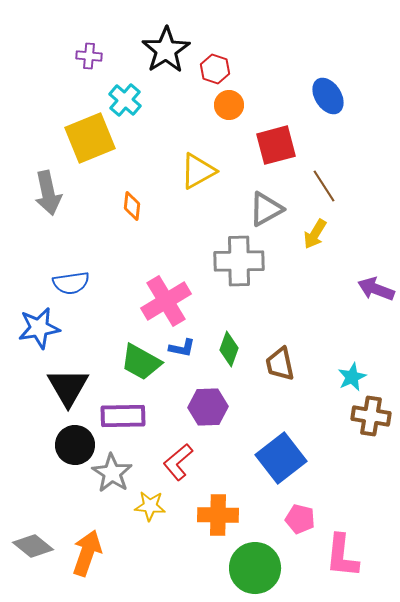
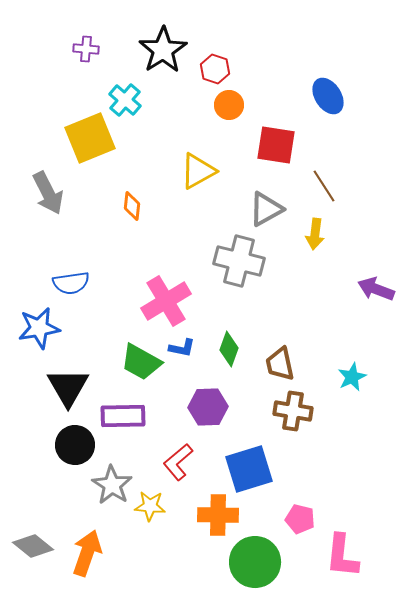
black star: moved 3 px left
purple cross: moved 3 px left, 7 px up
red square: rotated 24 degrees clockwise
gray arrow: rotated 15 degrees counterclockwise
yellow arrow: rotated 24 degrees counterclockwise
gray cross: rotated 15 degrees clockwise
brown cross: moved 78 px left, 5 px up
blue square: moved 32 px left, 11 px down; rotated 21 degrees clockwise
gray star: moved 12 px down
green circle: moved 6 px up
